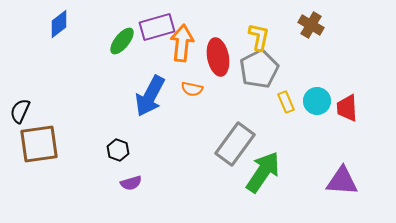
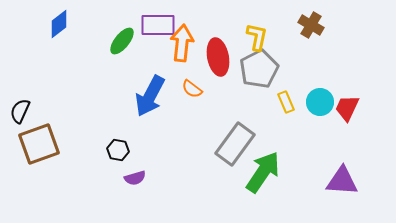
purple rectangle: moved 1 px right, 2 px up; rotated 16 degrees clockwise
yellow L-shape: moved 2 px left
orange semicircle: rotated 25 degrees clockwise
cyan circle: moved 3 px right, 1 px down
red trapezoid: rotated 28 degrees clockwise
brown square: rotated 12 degrees counterclockwise
black hexagon: rotated 10 degrees counterclockwise
purple semicircle: moved 4 px right, 5 px up
